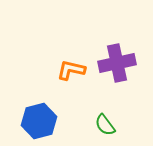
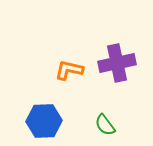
orange L-shape: moved 2 px left
blue hexagon: moved 5 px right; rotated 12 degrees clockwise
